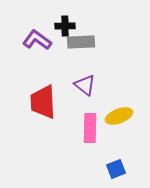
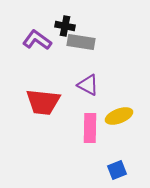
black cross: rotated 12 degrees clockwise
gray rectangle: rotated 12 degrees clockwise
purple triangle: moved 3 px right; rotated 10 degrees counterclockwise
red trapezoid: rotated 81 degrees counterclockwise
blue square: moved 1 px right, 1 px down
